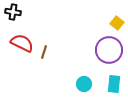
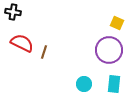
yellow square: rotated 16 degrees counterclockwise
